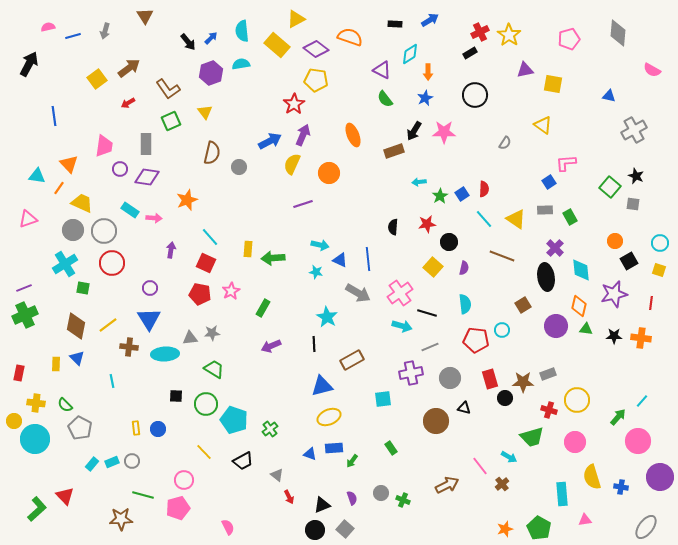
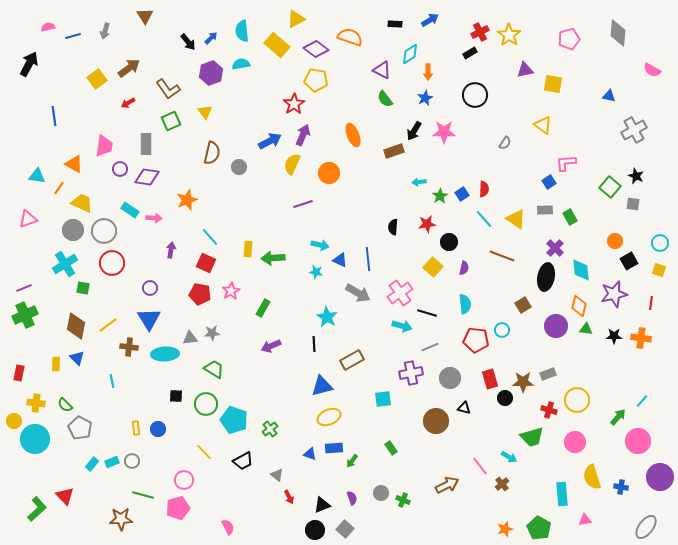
orange triangle at (69, 164): moved 5 px right; rotated 18 degrees counterclockwise
black ellipse at (546, 277): rotated 20 degrees clockwise
